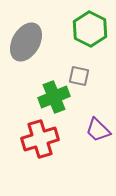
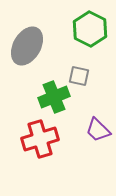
gray ellipse: moved 1 px right, 4 px down
